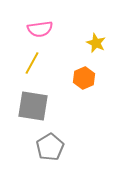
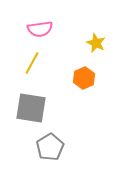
gray square: moved 2 px left, 2 px down
